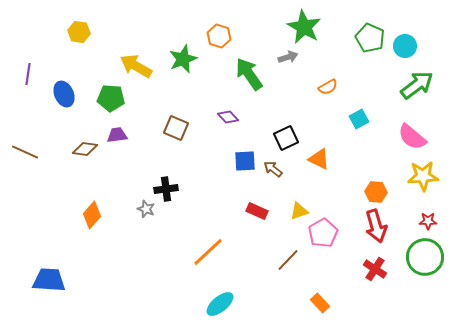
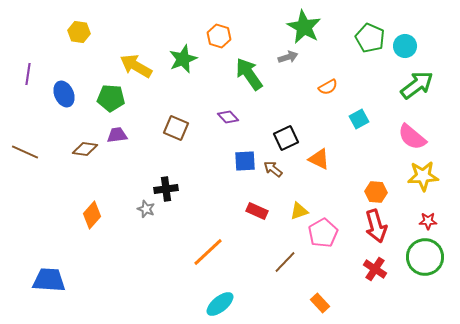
brown line at (288, 260): moved 3 px left, 2 px down
